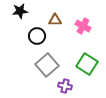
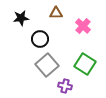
black star: moved 1 px right, 7 px down
brown triangle: moved 1 px right, 7 px up
pink cross: rotated 14 degrees clockwise
black circle: moved 3 px right, 3 px down
green square: moved 2 px left
